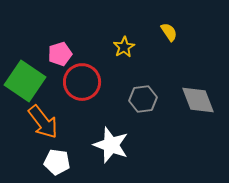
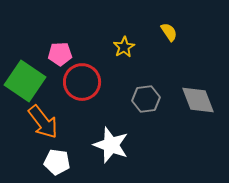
pink pentagon: rotated 15 degrees clockwise
gray hexagon: moved 3 px right
